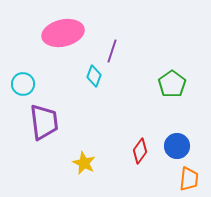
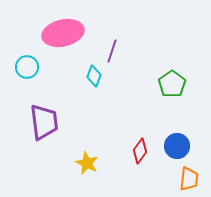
cyan circle: moved 4 px right, 17 px up
yellow star: moved 3 px right
